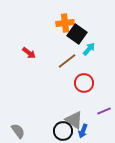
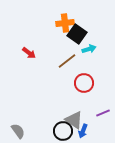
cyan arrow: rotated 32 degrees clockwise
purple line: moved 1 px left, 2 px down
